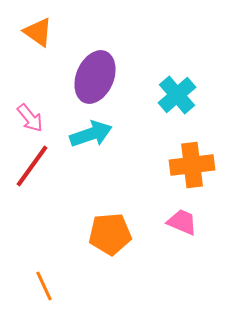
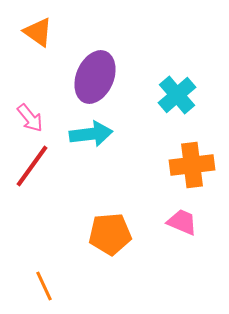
cyan arrow: rotated 12 degrees clockwise
